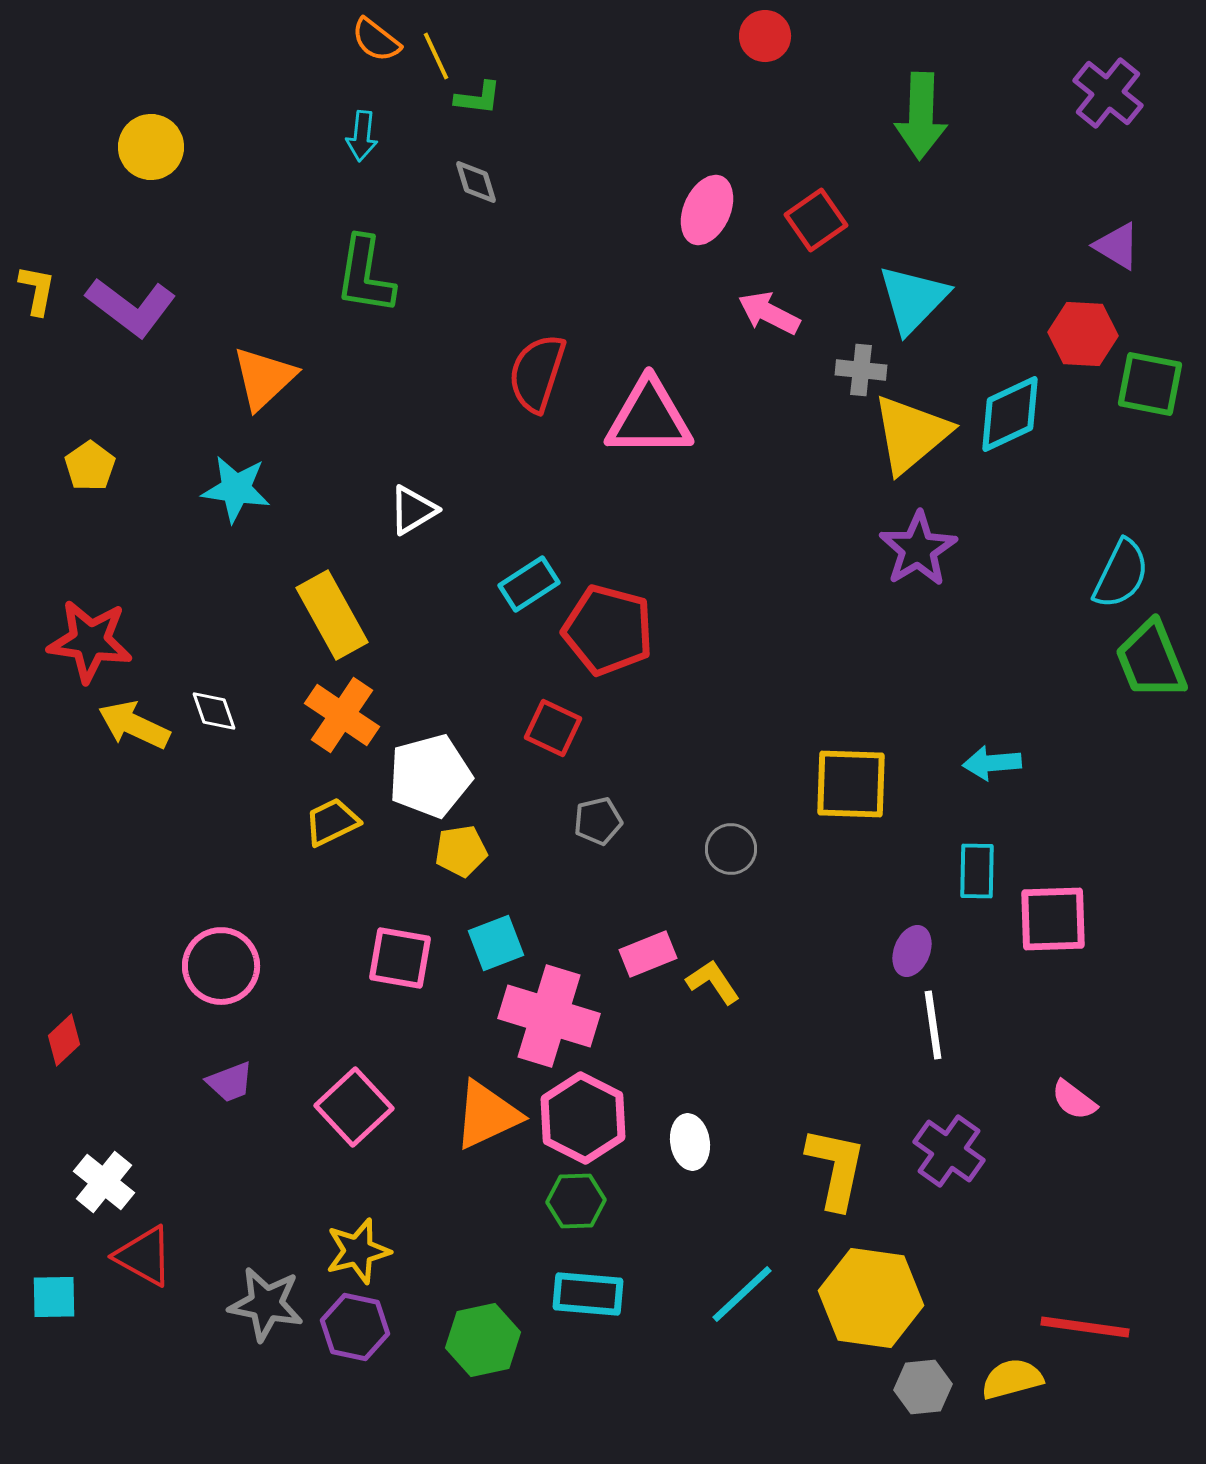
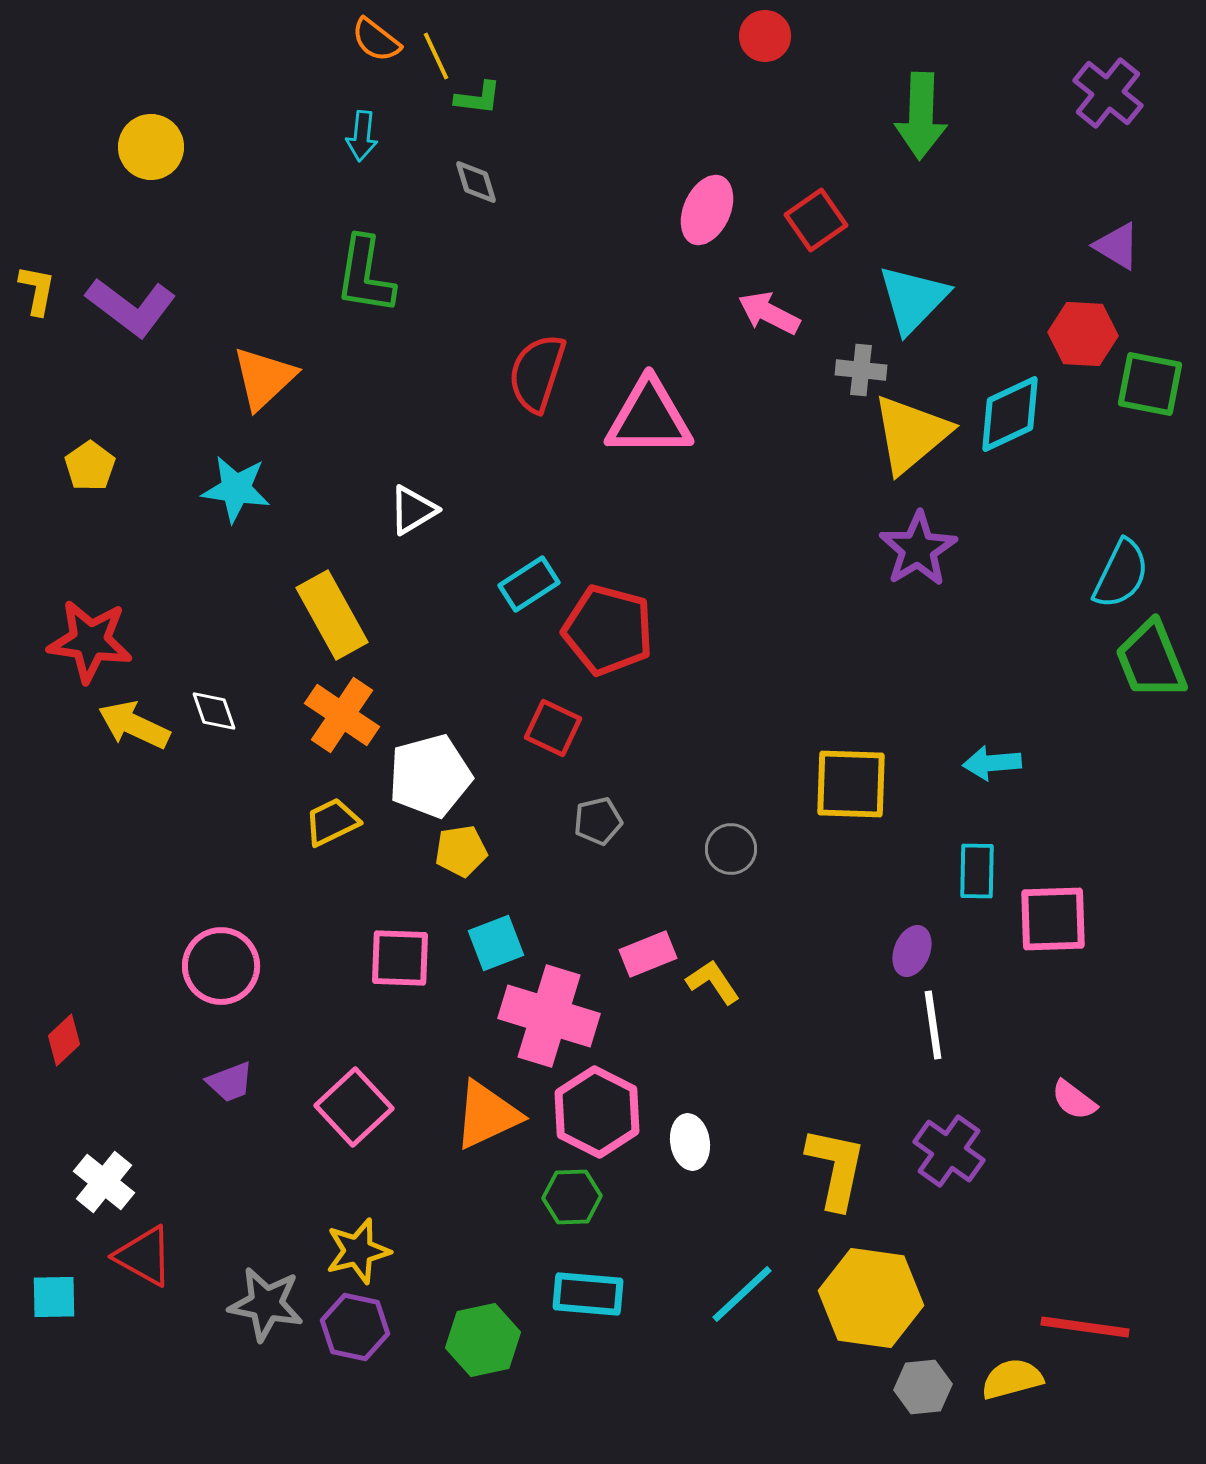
pink square at (400, 958): rotated 8 degrees counterclockwise
pink hexagon at (583, 1118): moved 14 px right, 6 px up
green hexagon at (576, 1201): moved 4 px left, 4 px up
